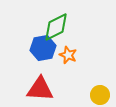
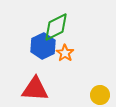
blue hexagon: moved 2 px up; rotated 15 degrees counterclockwise
orange star: moved 3 px left, 2 px up; rotated 12 degrees clockwise
red triangle: moved 5 px left
